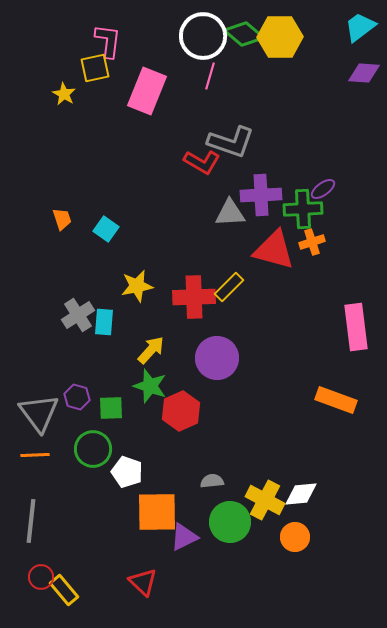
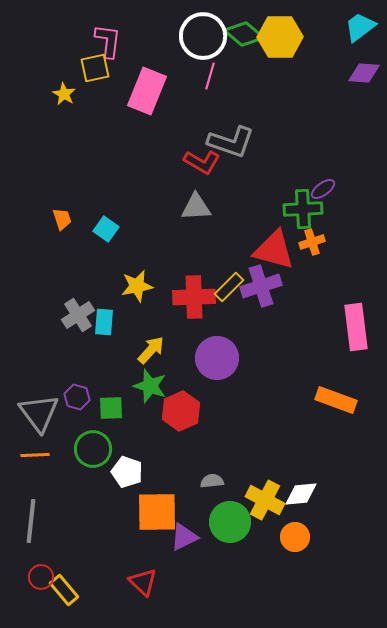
purple cross at (261, 195): moved 91 px down; rotated 15 degrees counterclockwise
gray triangle at (230, 213): moved 34 px left, 6 px up
